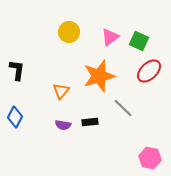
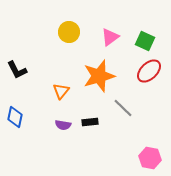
green square: moved 6 px right
black L-shape: rotated 145 degrees clockwise
blue diamond: rotated 15 degrees counterclockwise
